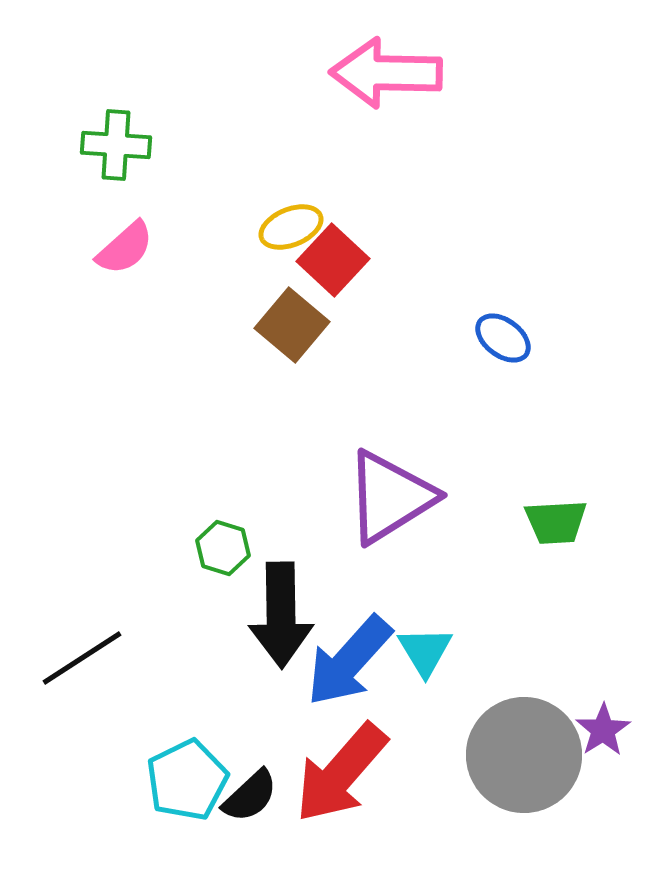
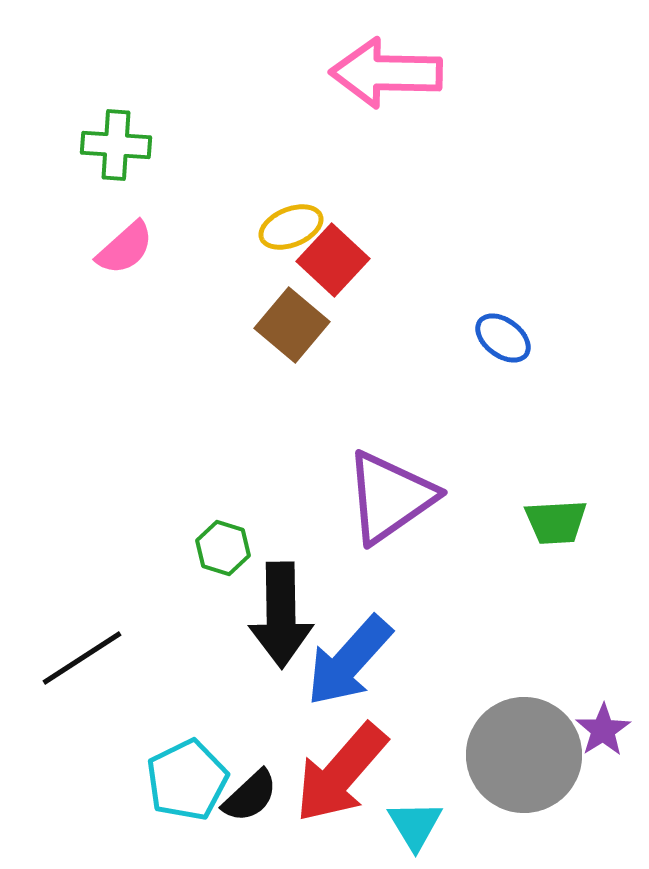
purple triangle: rotated 3 degrees counterclockwise
cyan triangle: moved 10 px left, 174 px down
